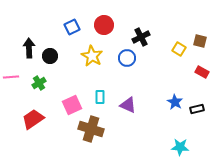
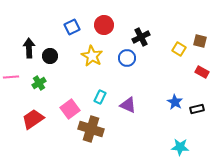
cyan rectangle: rotated 24 degrees clockwise
pink square: moved 2 px left, 4 px down; rotated 12 degrees counterclockwise
